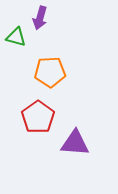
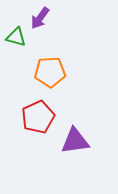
purple arrow: rotated 20 degrees clockwise
red pentagon: rotated 12 degrees clockwise
purple triangle: moved 2 px up; rotated 12 degrees counterclockwise
